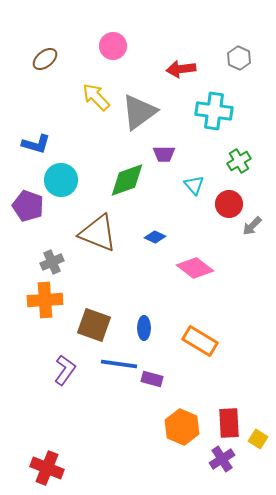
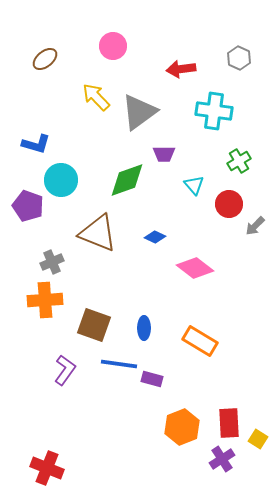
gray arrow: moved 3 px right
orange hexagon: rotated 16 degrees clockwise
